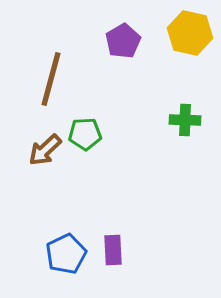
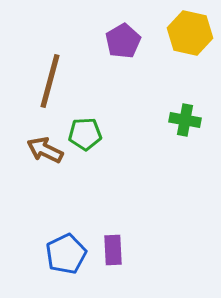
brown line: moved 1 px left, 2 px down
green cross: rotated 8 degrees clockwise
brown arrow: rotated 69 degrees clockwise
